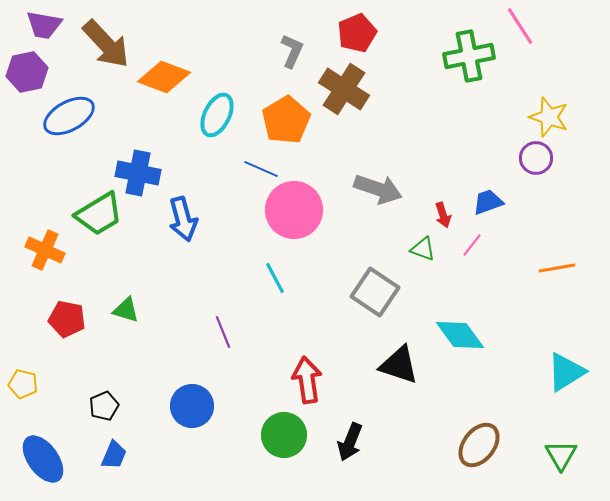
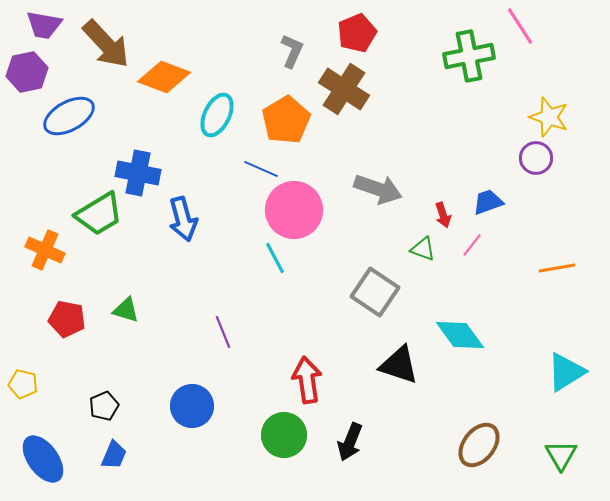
cyan line at (275, 278): moved 20 px up
